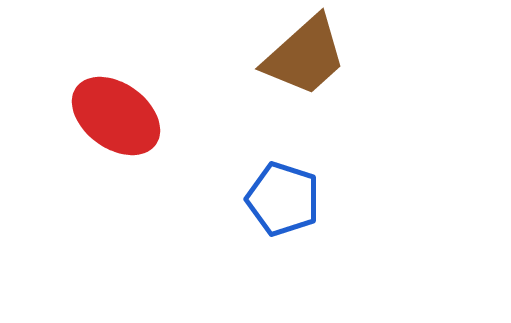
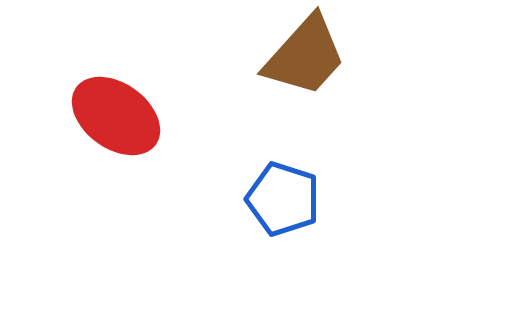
brown trapezoid: rotated 6 degrees counterclockwise
